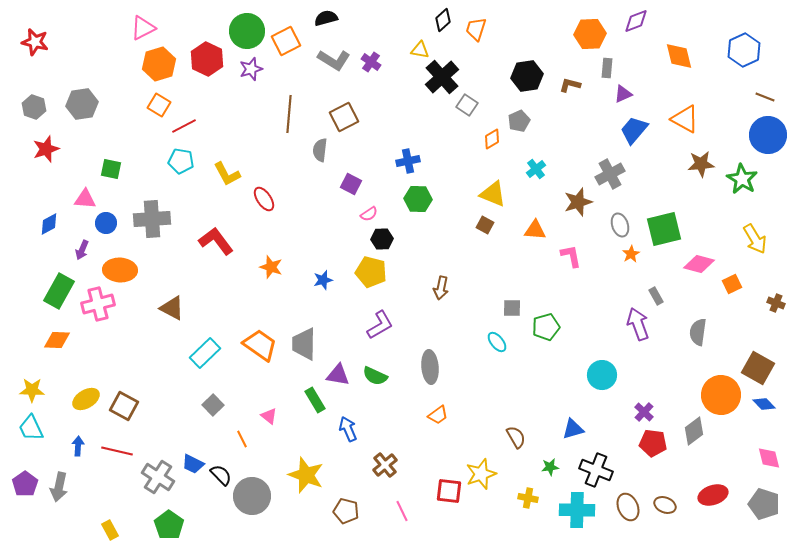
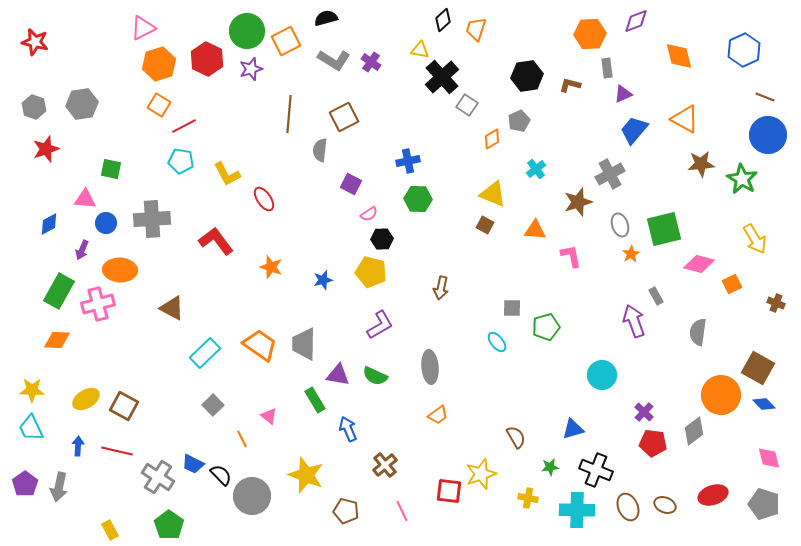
gray rectangle at (607, 68): rotated 12 degrees counterclockwise
purple arrow at (638, 324): moved 4 px left, 3 px up
